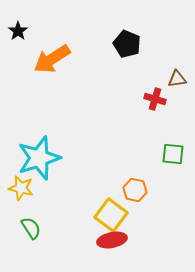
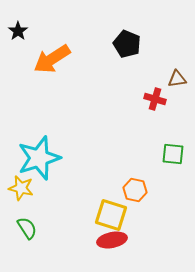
yellow square: rotated 20 degrees counterclockwise
green semicircle: moved 4 px left
